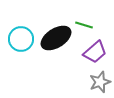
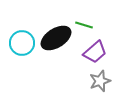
cyan circle: moved 1 px right, 4 px down
gray star: moved 1 px up
